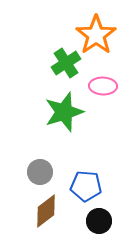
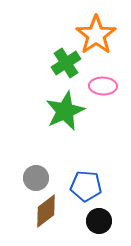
green star: moved 1 px right, 1 px up; rotated 6 degrees counterclockwise
gray circle: moved 4 px left, 6 px down
